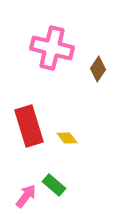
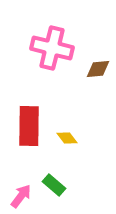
brown diamond: rotated 50 degrees clockwise
red rectangle: rotated 18 degrees clockwise
pink arrow: moved 5 px left
